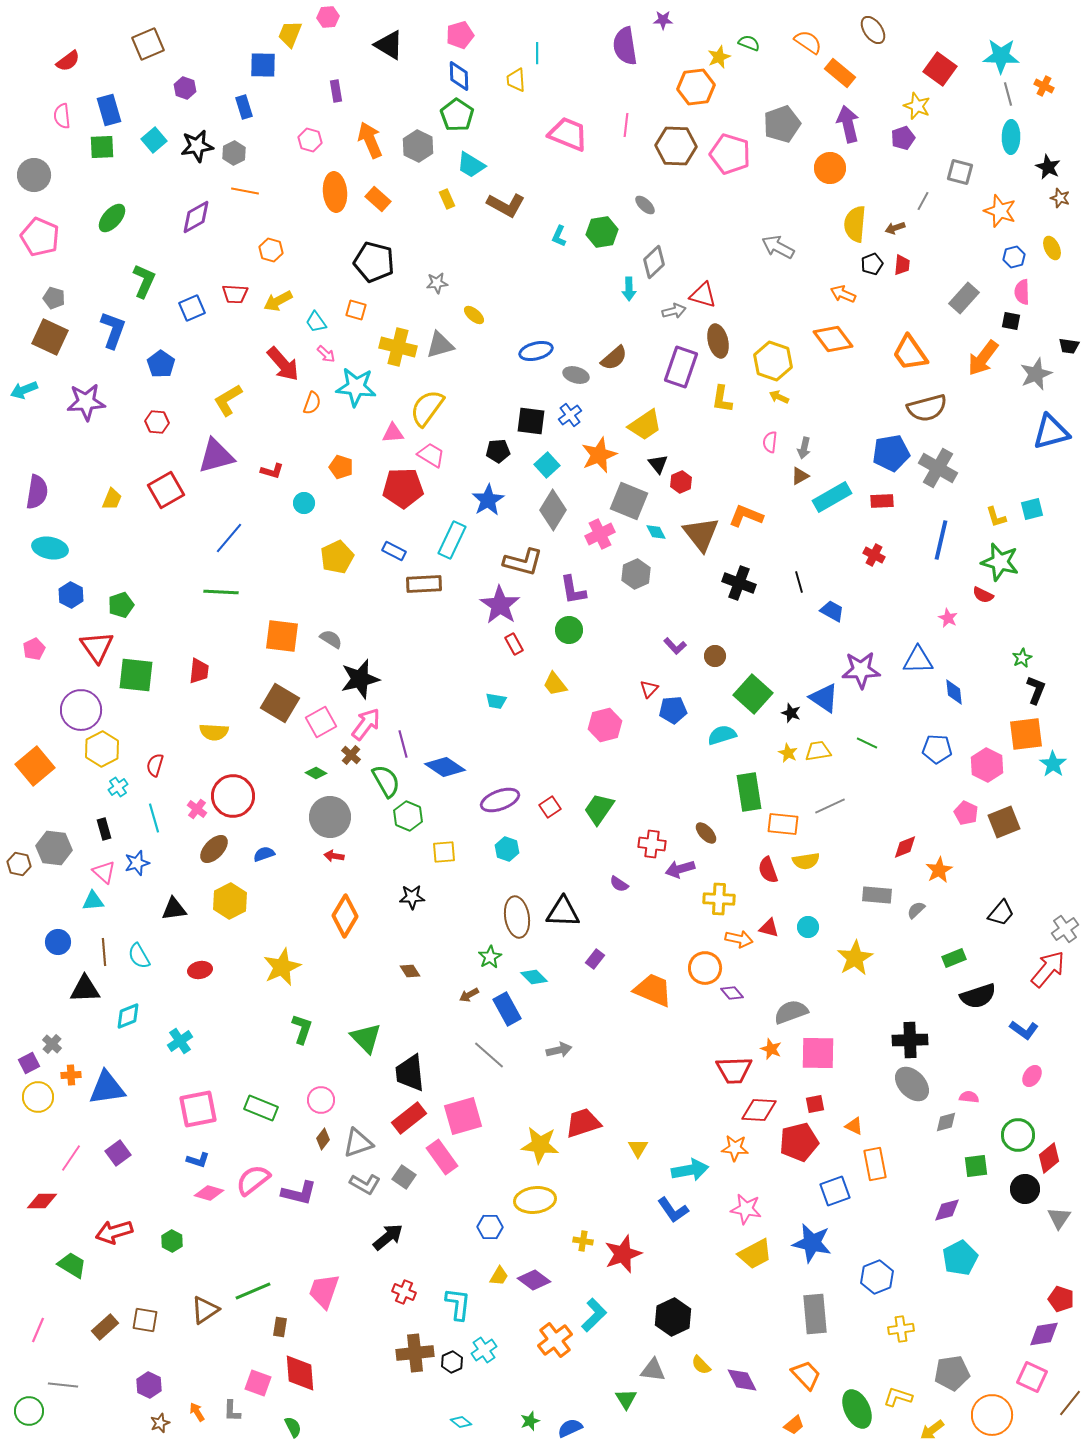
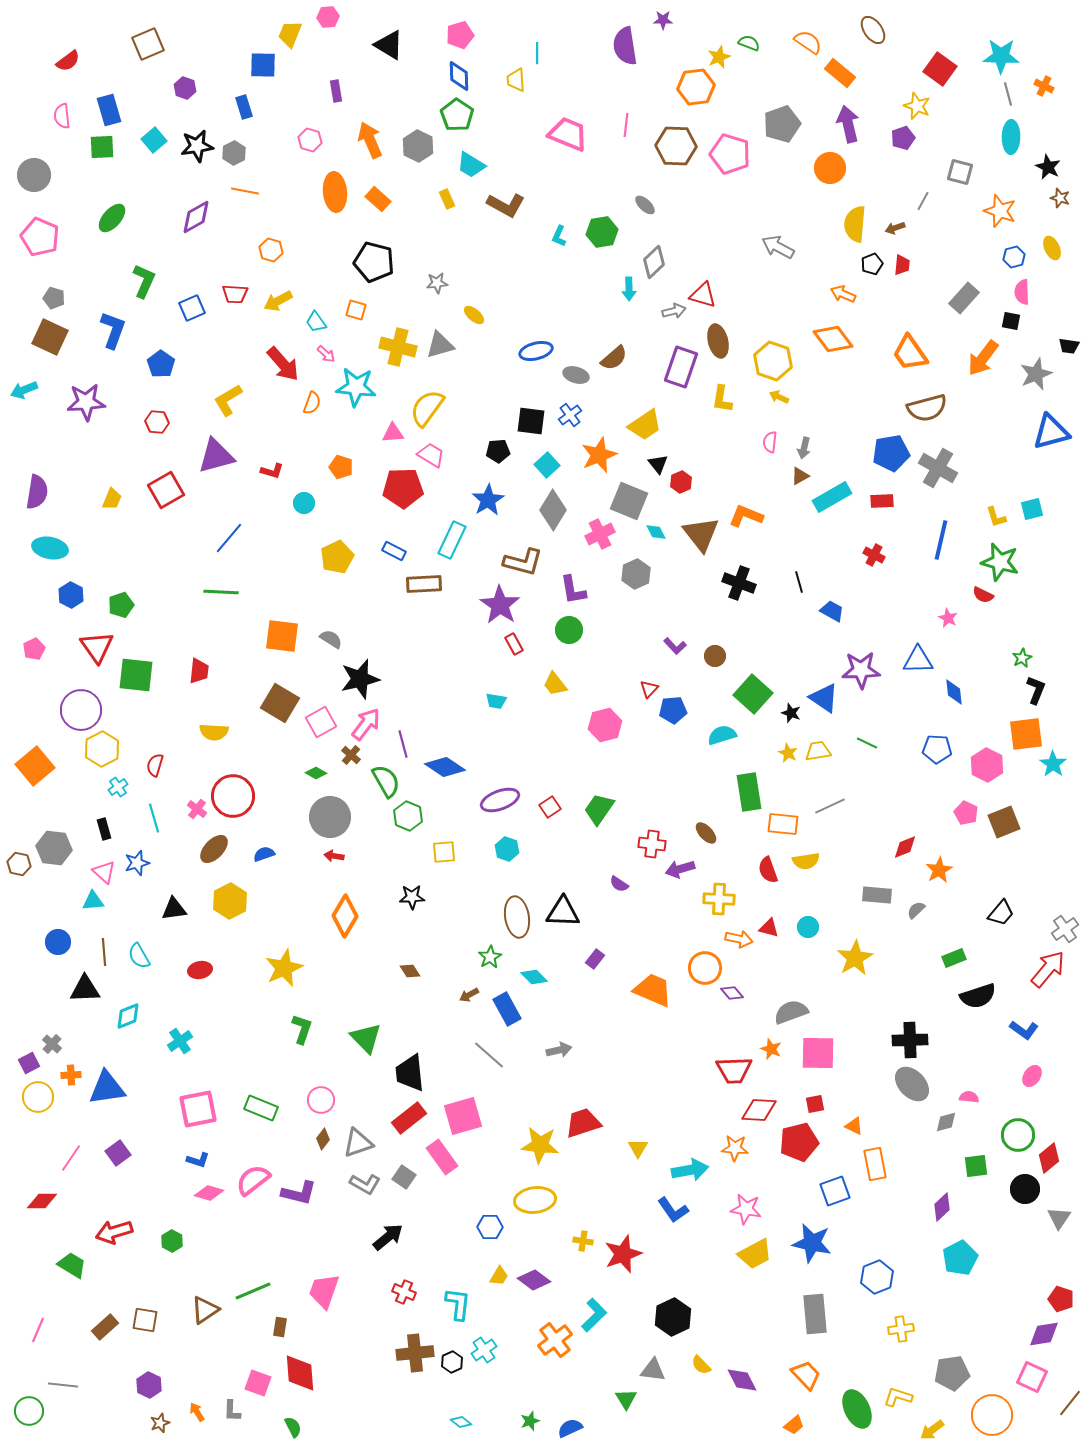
yellow star at (282, 967): moved 2 px right, 1 px down
purple diamond at (947, 1210): moved 5 px left, 3 px up; rotated 28 degrees counterclockwise
